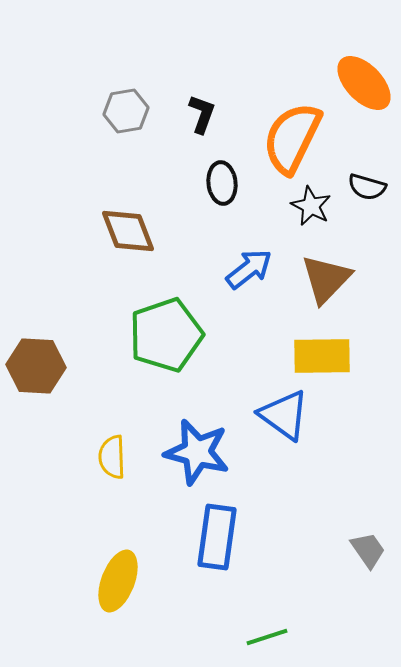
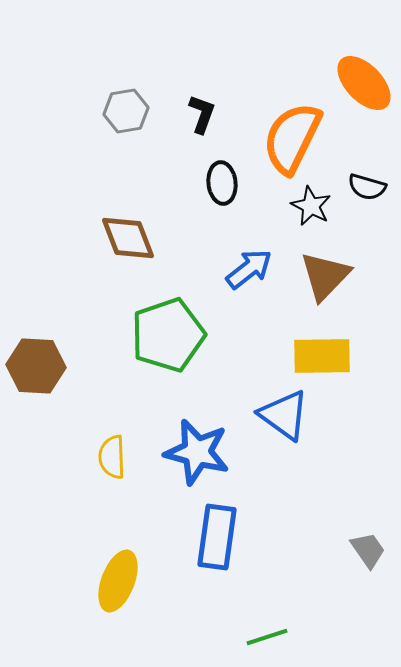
brown diamond: moved 7 px down
brown triangle: moved 1 px left, 3 px up
green pentagon: moved 2 px right
